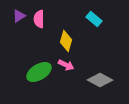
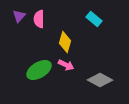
purple triangle: rotated 16 degrees counterclockwise
yellow diamond: moved 1 px left, 1 px down
green ellipse: moved 2 px up
